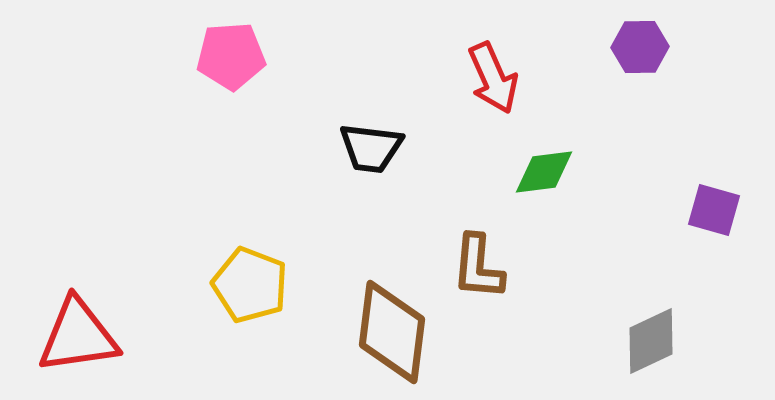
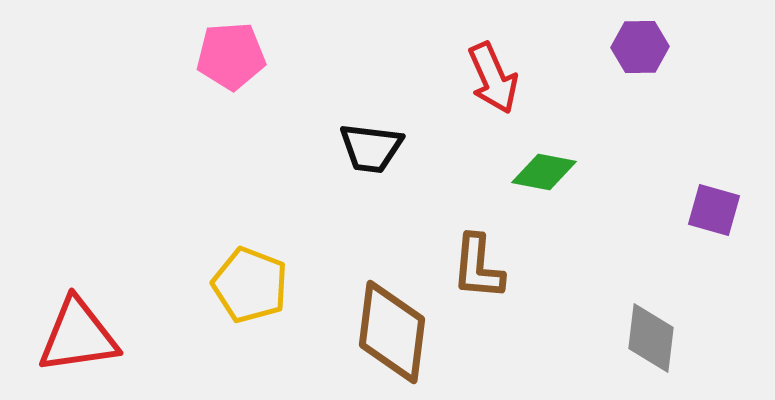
green diamond: rotated 18 degrees clockwise
gray diamond: moved 3 px up; rotated 58 degrees counterclockwise
